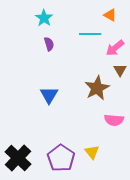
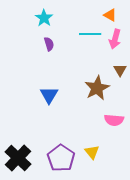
pink arrow: moved 9 px up; rotated 36 degrees counterclockwise
